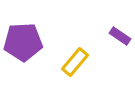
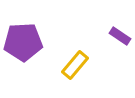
yellow rectangle: moved 3 px down
